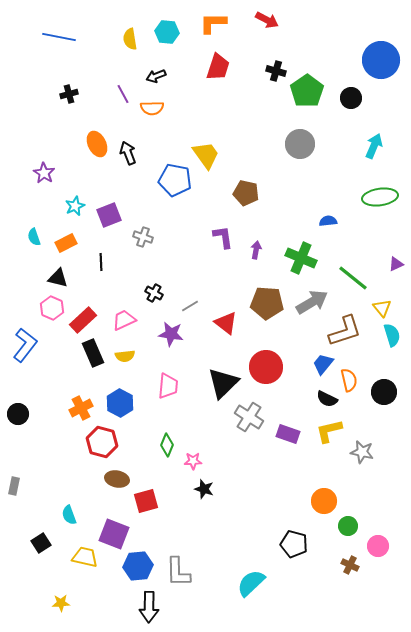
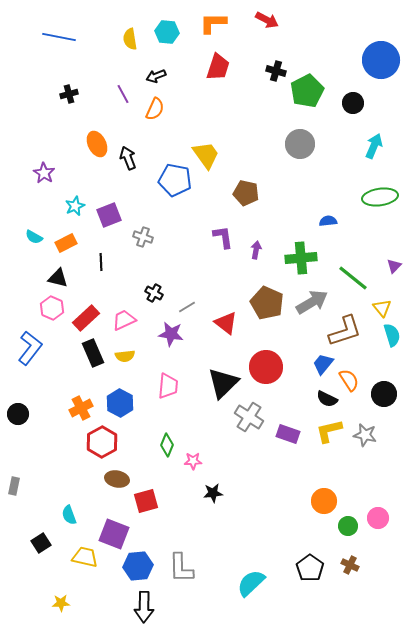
green pentagon at (307, 91): rotated 8 degrees clockwise
black circle at (351, 98): moved 2 px right, 5 px down
orange semicircle at (152, 108): moved 3 px right, 1 px down; rotated 65 degrees counterclockwise
black arrow at (128, 153): moved 5 px down
cyan semicircle at (34, 237): rotated 42 degrees counterclockwise
green cross at (301, 258): rotated 28 degrees counterclockwise
purple triangle at (396, 264): moved 2 px left, 2 px down; rotated 21 degrees counterclockwise
brown pentagon at (267, 303): rotated 20 degrees clockwise
gray line at (190, 306): moved 3 px left, 1 px down
red rectangle at (83, 320): moved 3 px right, 2 px up
blue L-shape at (25, 345): moved 5 px right, 3 px down
orange semicircle at (349, 380): rotated 20 degrees counterclockwise
black circle at (384, 392): moved 2 px down
red hexagon at (102, 442): rotated 16 degrees clockwise
gray star at (362, 452): moved 3 px right, 17 px up
black star at (204, 489): moved 9 px right, 4 px down; rotated 24 degrees counterclockwise
black pentagon at (294, 544): moved 16 px right, 24 px down; rotated 20 degrees clockwise
pink circle at (378, 546): moved 28 px up
gray L-shape at (178, 572): moved 3 px right, 4 px up
black arrow at (149, 607): moved 5 px left
